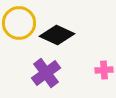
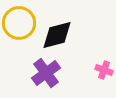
black diamond: rotated 40 degrees counterclockwise
pink cross: rotated 24 degrees clockwise
